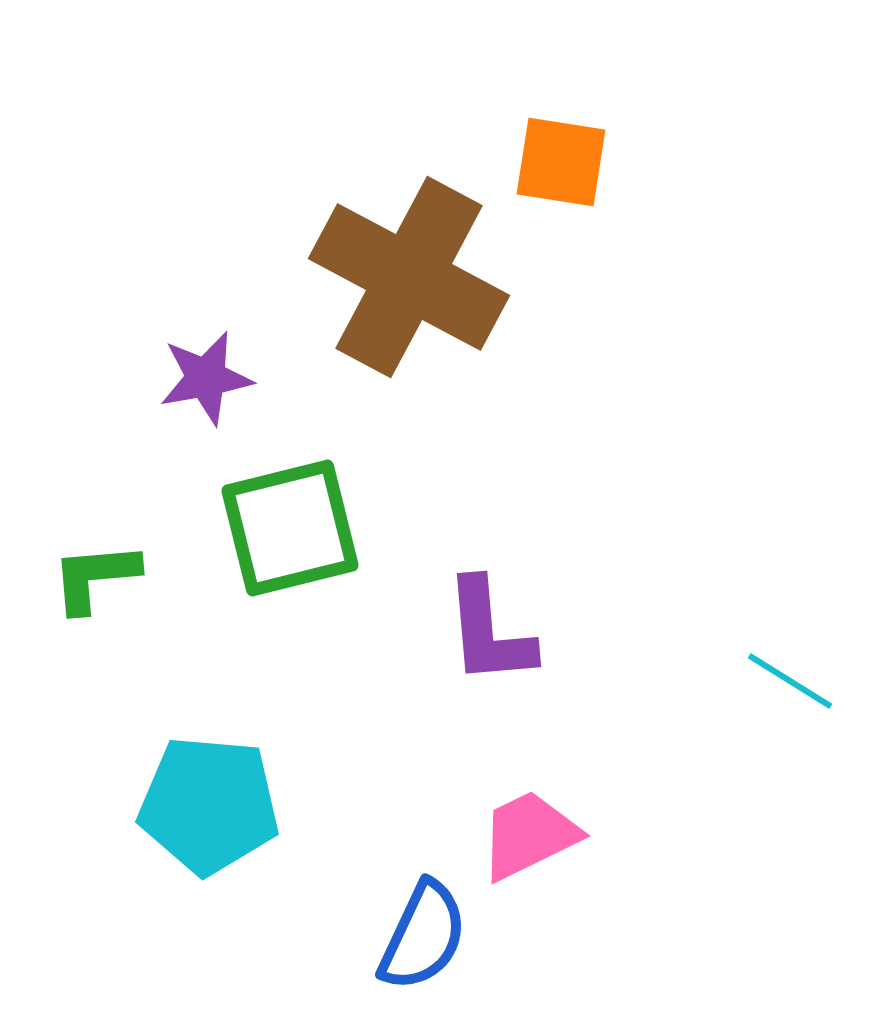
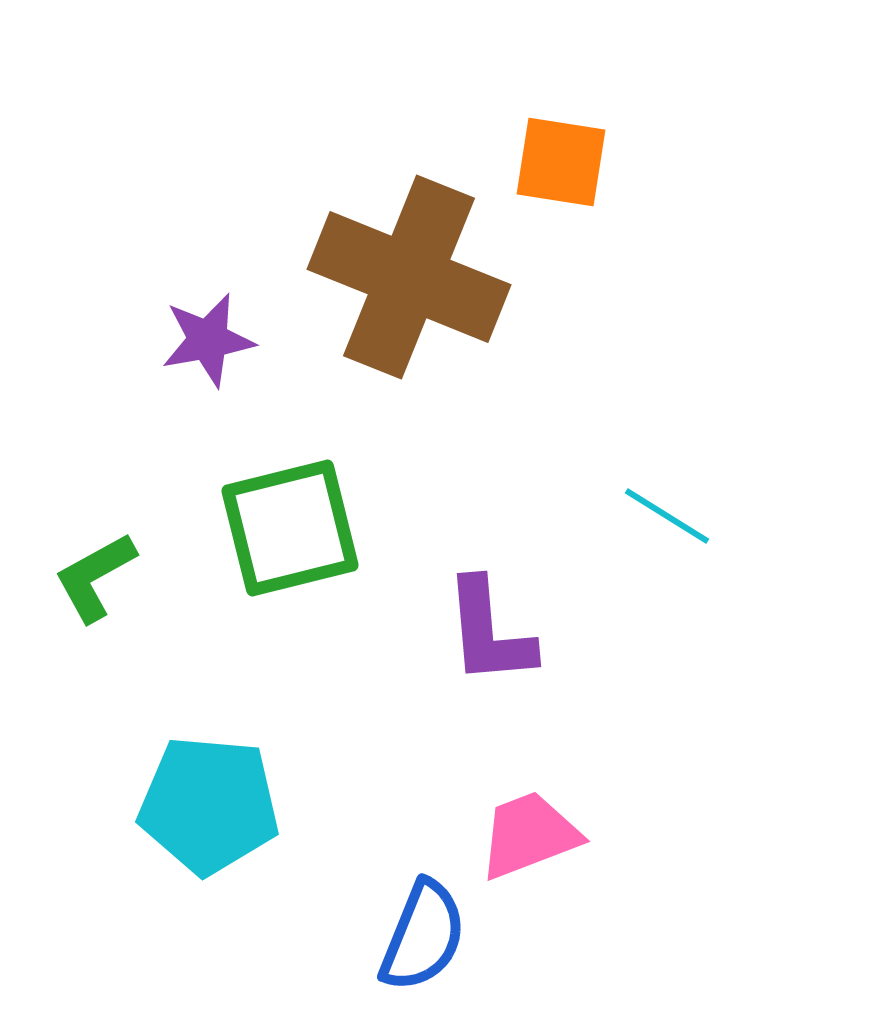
brown cross: rotated 6 degrees counterclockwise
purple star: moved 2 px right, 38 px up
green L-shape: rotated 24 degrees counterclockwise
cyan line: moved 123 px left, 165 px up
pink trapezoid: rotated 5 degrees clockwise
blue semicircle: rotated 3 degrees counterclockwise
